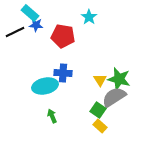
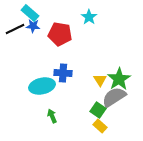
blue star: moved 3 px left, 1 px down
black line: moved 3 px up
red pentagon: moved 3 px left, 2 px up
green star: rotated 25 degrees clockwise
cyan ellipse: moved 3 px left
